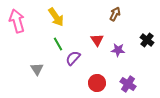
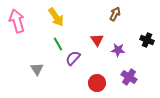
black cross: rotated 16 degrees counterclockwise
purple cross: moved 1 px right, 7 px up
